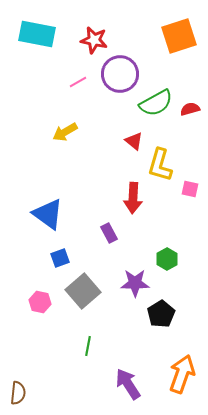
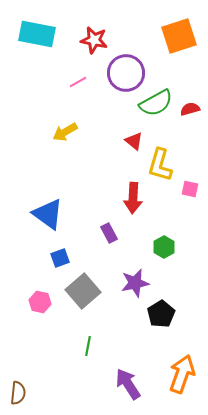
purple circle: moved 6 px right, 1 px up
green hexagon: moved 3 px left, 12 px up
purple star: rotated 12 degrees counterclockwise
